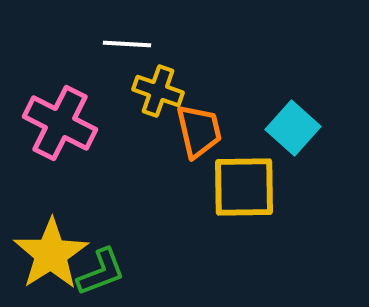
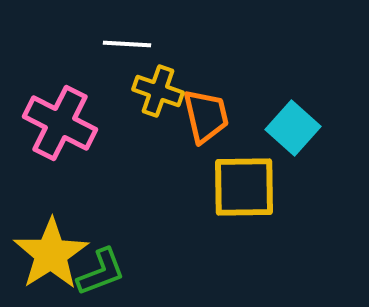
orange trapezoid: moved 7 px right, 15 px up
